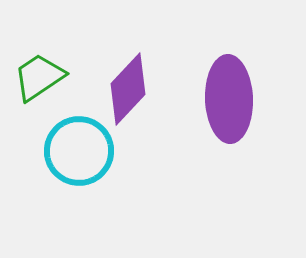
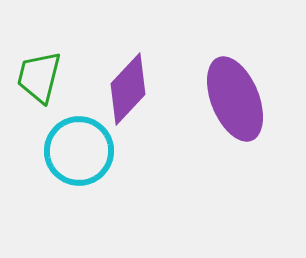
green trapezoid: rotated 42 degrees counterclockwise
purple ellipse: moved 6 px right; rotated 20 degrees counterclockwise
